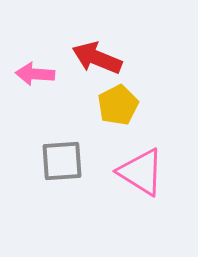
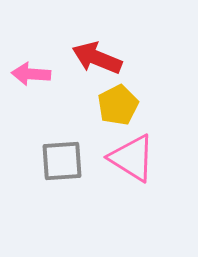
pink arrow: moved 4 px left
pink triangle: moved 9 px left, 14 px up
